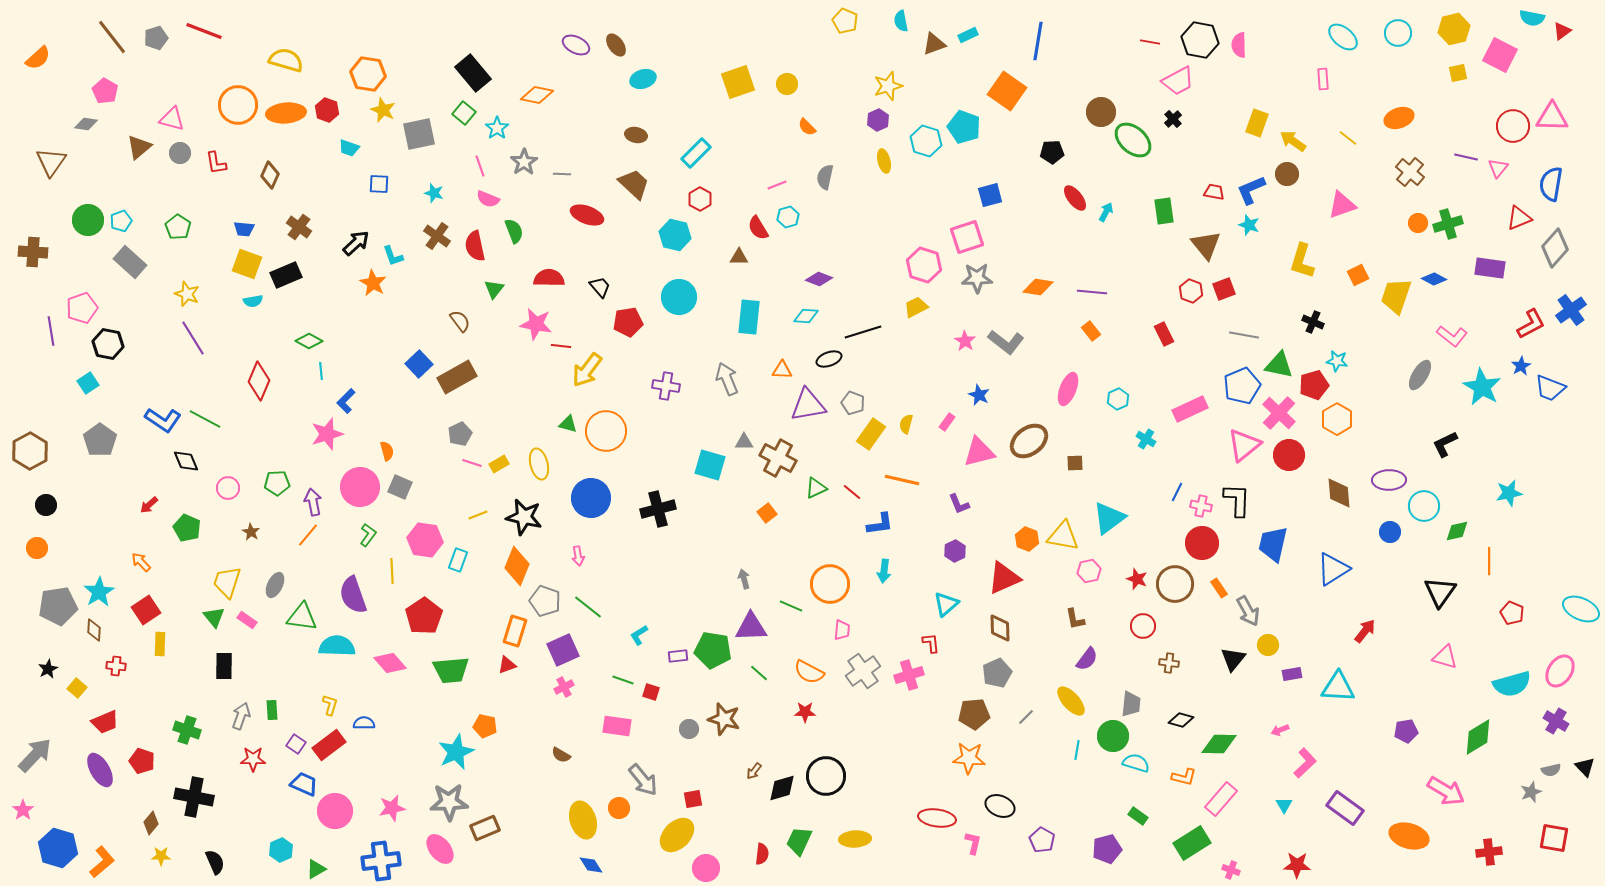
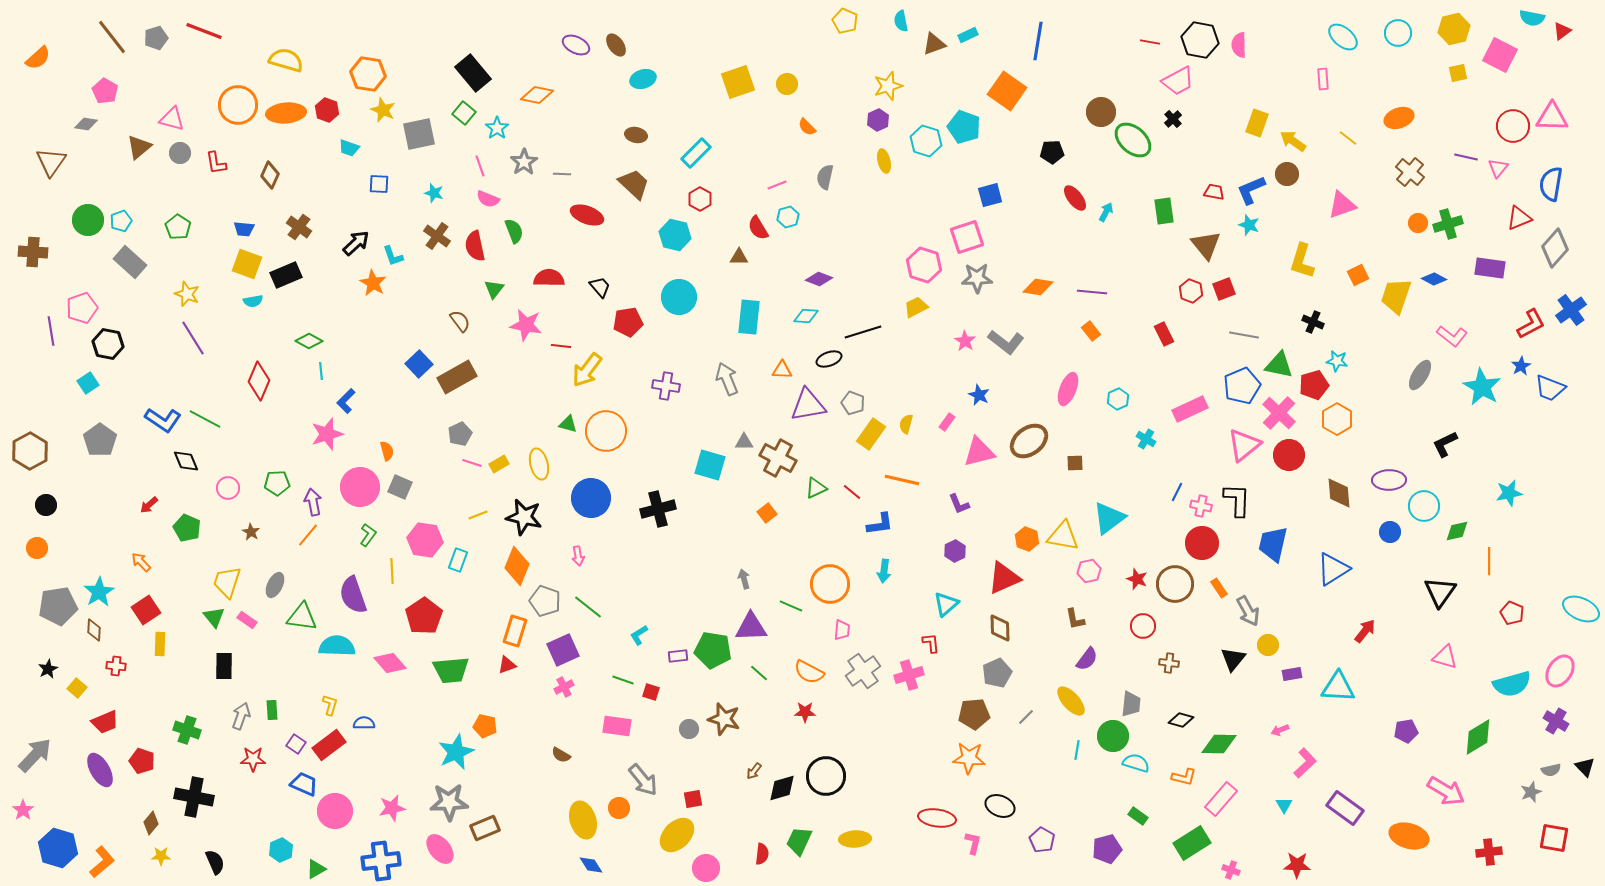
pink star at (536, 324): moved 10 px left, 1 px down
